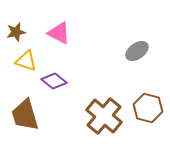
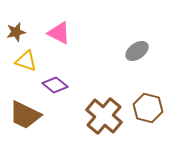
purple diamond: moved 1 px right, 4 px down
brown trapezoid: rotated 48 degrees counterclockwise
